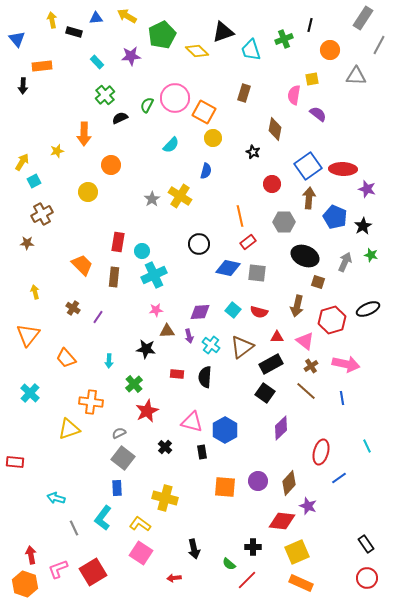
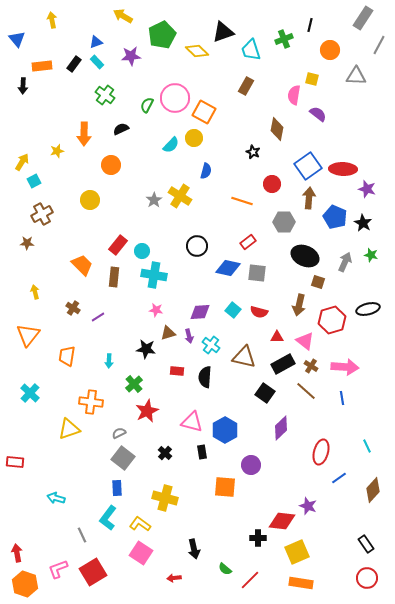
yellow arrow at (127, 16): moved 4 px left
blue triangle at (96, 18): moved 24 px down; rotated 16 degrees counterclockwise
black rectangle at (74, 32): moved 32 px down; rotated 70 degrees counterclockwise
yellow square at (312, 79): rotated 24 degrees clockwise
brown rectangle at (244, 93): moved 2 px right, 7 px up; rotated 12 degrees clockwise
green cross at (105, 95): rotated 12 degrees counterclockwise
black semicircle at (120, 118): moved 1 px right, 11 px down
brown diamond at (275, 129): moved 2 px right
yellow circle at (213, 138): moved 19 px left
yellow circle at (88, 192): moved 2 px right, 8 px down
gray star at (152, 199): moved 2 px right, 1 px down
orange line at (240, 216): moved 2 px right, 15 px up; rotated 60 degrees counterclockwise
black star at (363, 226): moved 3 px up; rotated 12 degrees counterclockwise
red rectangle at (118, 242): moved 3 px down; rotated 30 degrees clockwise
black circle at (199, 244): moved 2 px left, 2 px down
cyan cross at (154, 275): rotated 35 degrees clockwise
brown arrow at (297, 306): moved 2 px right, 1 px up
black ellipse at (368, 309): rotated 10 degrees clockwise
pink star at (156, 310): rotated 16 degrees clockwise
purple line at (98, 317): rotated 24 degrees clockwise
brown triangle at (167, 331): moved 1 px right, 2 px down; rotated 14 degrees counterclockwise
brown triangle at (242, 347): moved 2 px right, 10 px down; rotated 50 degrees clockwise
orange trapezoid at (66, 358): moved 1 px right, 2 px up; rotated 50 degrees clockwise
black rectangle at (271, 364): moved 12 px right
pink arrow at (346, 364): moved 1 px left, 3 px down; rotated 8 degrees counterclockwise
brown cross at (311, 366): rotated 24 degrees counterclockwise
red rectangle at (177, 374): moved 3 px up
black cross at (165, 447): moved 6 px down
purple circle at (258, 481): moved 7 px left, 16 px up
brown diamond at (289, 483): moved 84 px right, 7 px down
cyan L-shape at (103, 518): moved 5 px right
gray line at (74, 528): moved 8 px right, 7 px down
black cross at (253, 547): moved 5 px right, 9 px up
red arrow at (31, 555): moved 14 px left, 2 px up
green semicircle at (229, 564): moved 4 px left, 5 px down
red line at (247, 580): moved 3 px right
orange rectangle at (301, 583): rotated 15 degrees counterclockwise
